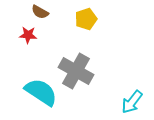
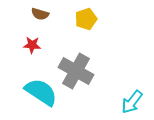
brown semicircle: moved 2 px down; rotated 12 degrees counterclockwise
red star: moved 4 px right, 10 px down
